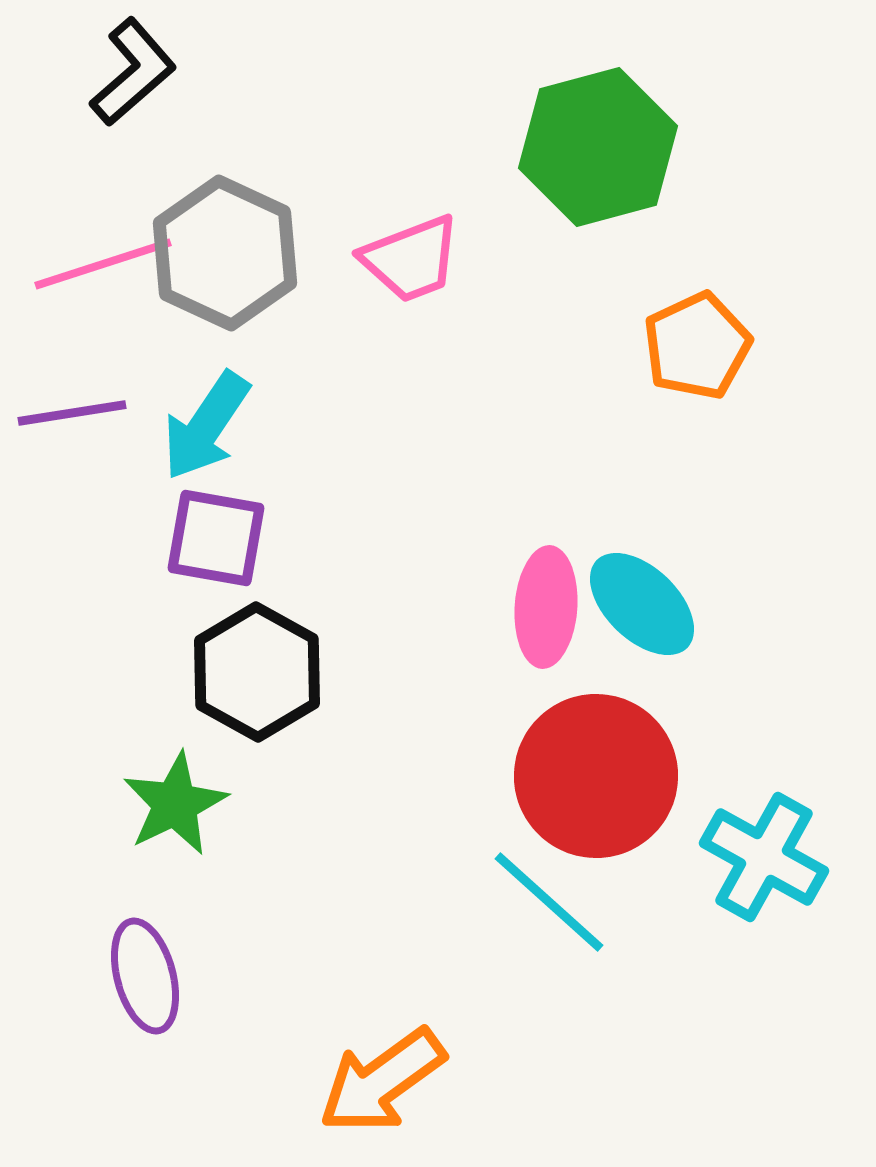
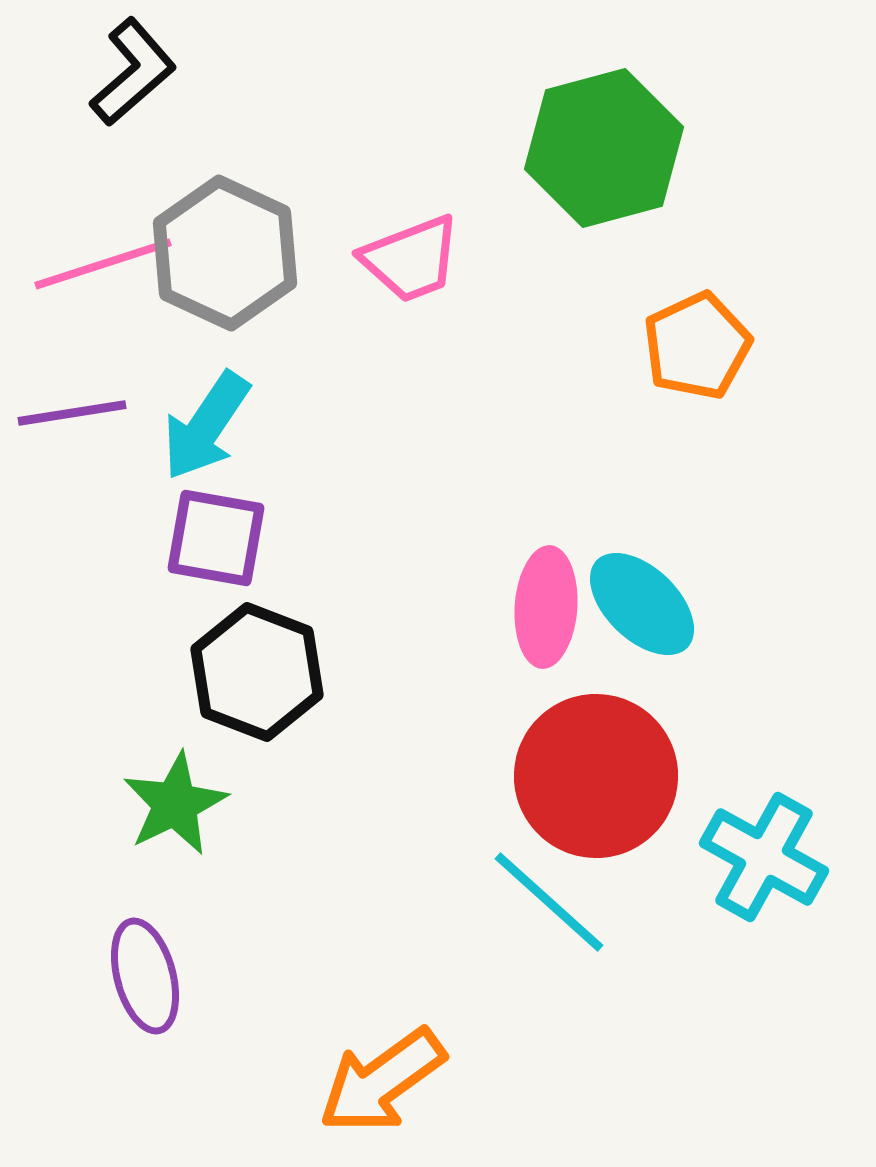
green hexagon: moved 6 px right, 1 px down
black hexagon: rotated 8 degrees counterclockwise
